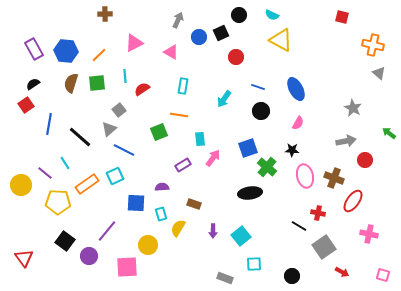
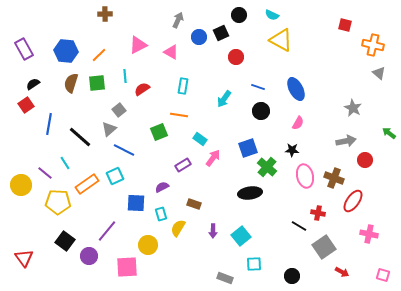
red square at (342, 17): moved 3 px right, 8 px down
pink triangle at (134, 43): moved 4 px right, 2 px down
purple rectangle at (34, 49): moved 10 px left
cyan rectangle at (200, 139): rotated 48 degrees counterclockwise
purple semicircle at (162, 187): rotated 24 degrees counterclockwise
